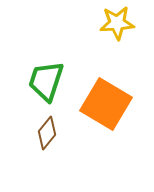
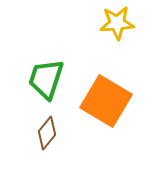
green trapezoid: moved 2 px up
orange square: moved 3 px up
